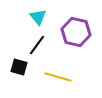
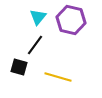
cyan triangle: rotated 18 degrees clockwise
purple hexagon: moved 5 px left, 12 px up
black line: moved 2 px left
